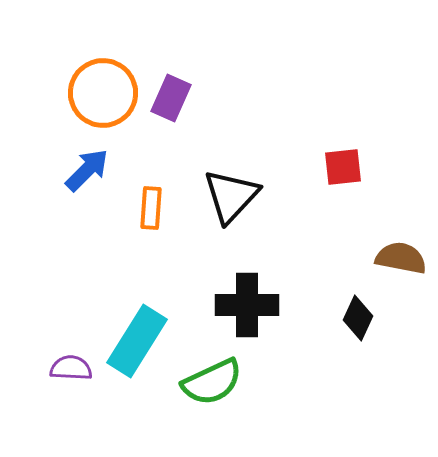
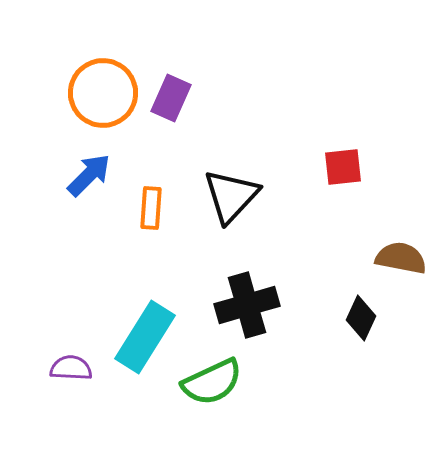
blue arrow: moved 2 px right, 5 px down
black cross: rotated 16 degrees counterclockwise
black diamond: moved 3 px right
cyan rectangle: moved 8 px right, 4 px up
